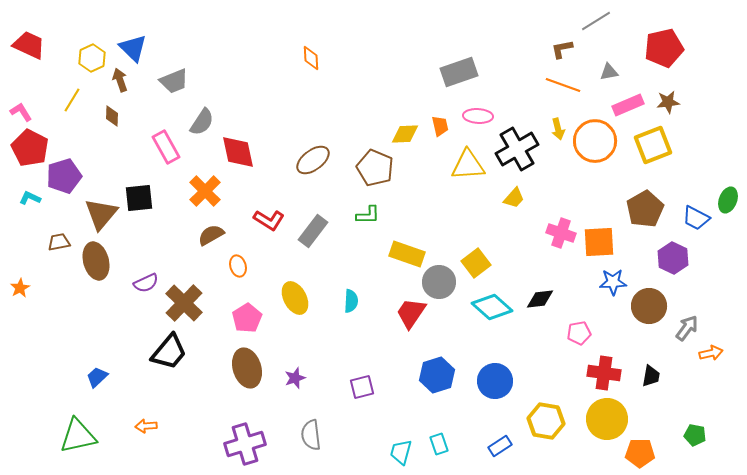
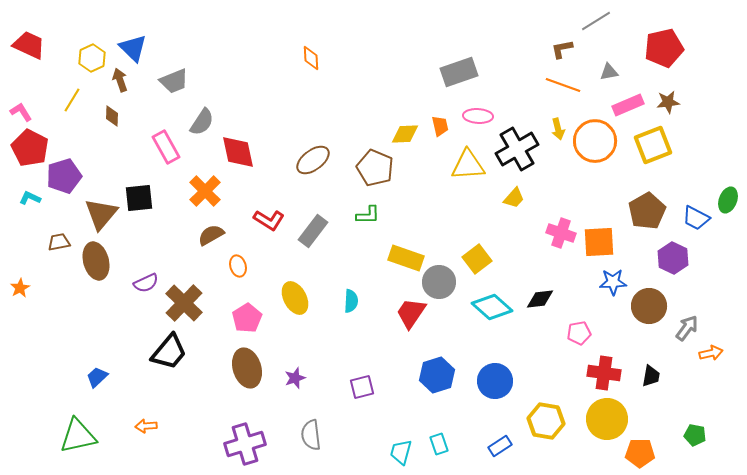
brown pentagon at (645, 209): moved 2 px right, 2 px down
yellow rectangle at (407, 254): moved 1 px left, 4 px down
yellow square at (476, 263): moved 1 px right, 4 px up
